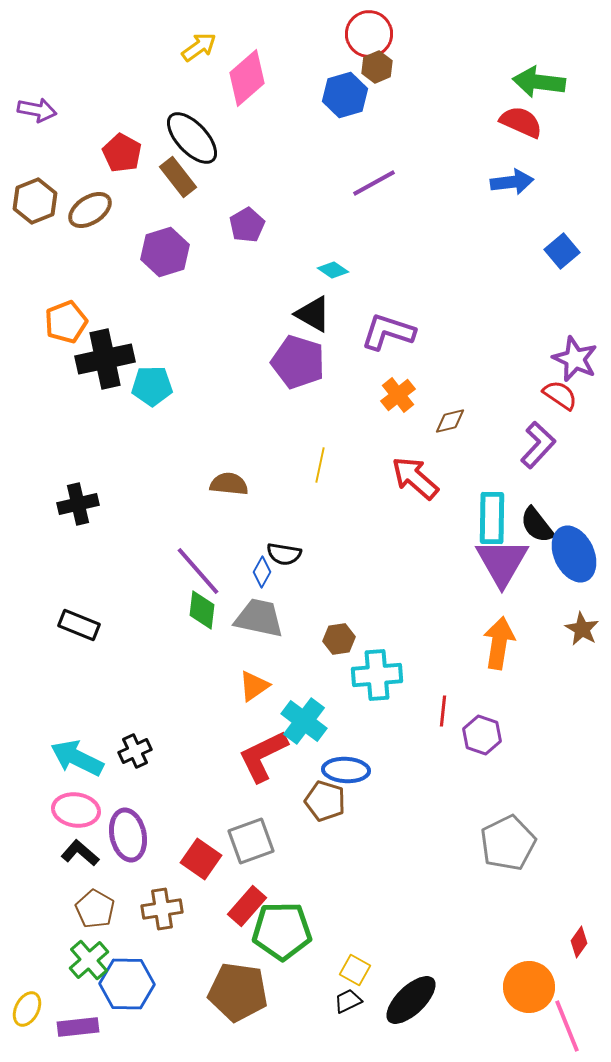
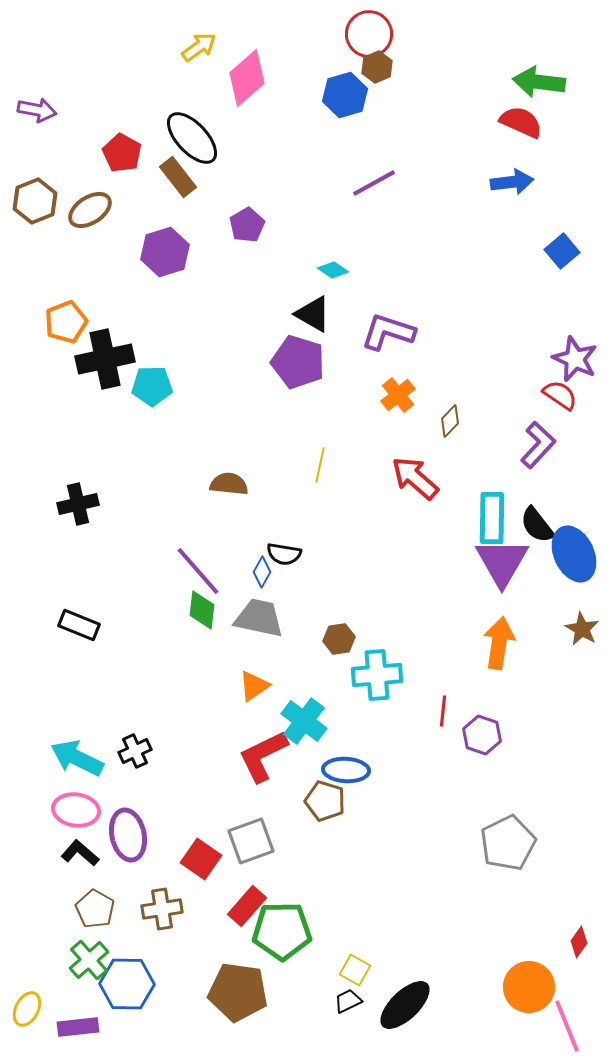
brown diamond at (450, 421): rotated 32 degrees counterclockwise
black ellipse at (411, 1000): moved 6 px left, 5 px down
